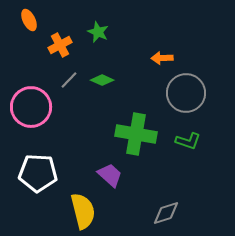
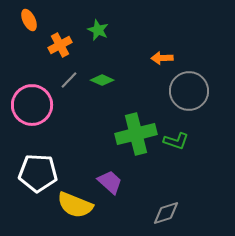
green star: moved 2 px up
gray circle: moved 3 px right, 2 px up
pink circle: moved 1 px right, 2 px up
green cross: rotated 24 degrees counterclockwise
green L-shape: moved 12 px left
purple trapezoid: moved 7 px down
yellow semicircle: moved 8 px left, 6 px up; rotated 126 degrees clockwise
